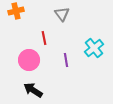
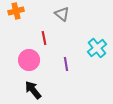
gray triangle: rotated 14 degrees counterclockwise
cyan cross: moved 3 px right
purple line: moved 4 px down
black arrow: rotated 18 degrees clockwise
